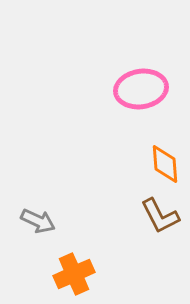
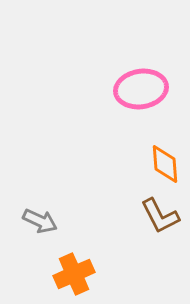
gray arrow: moved 2 px right
